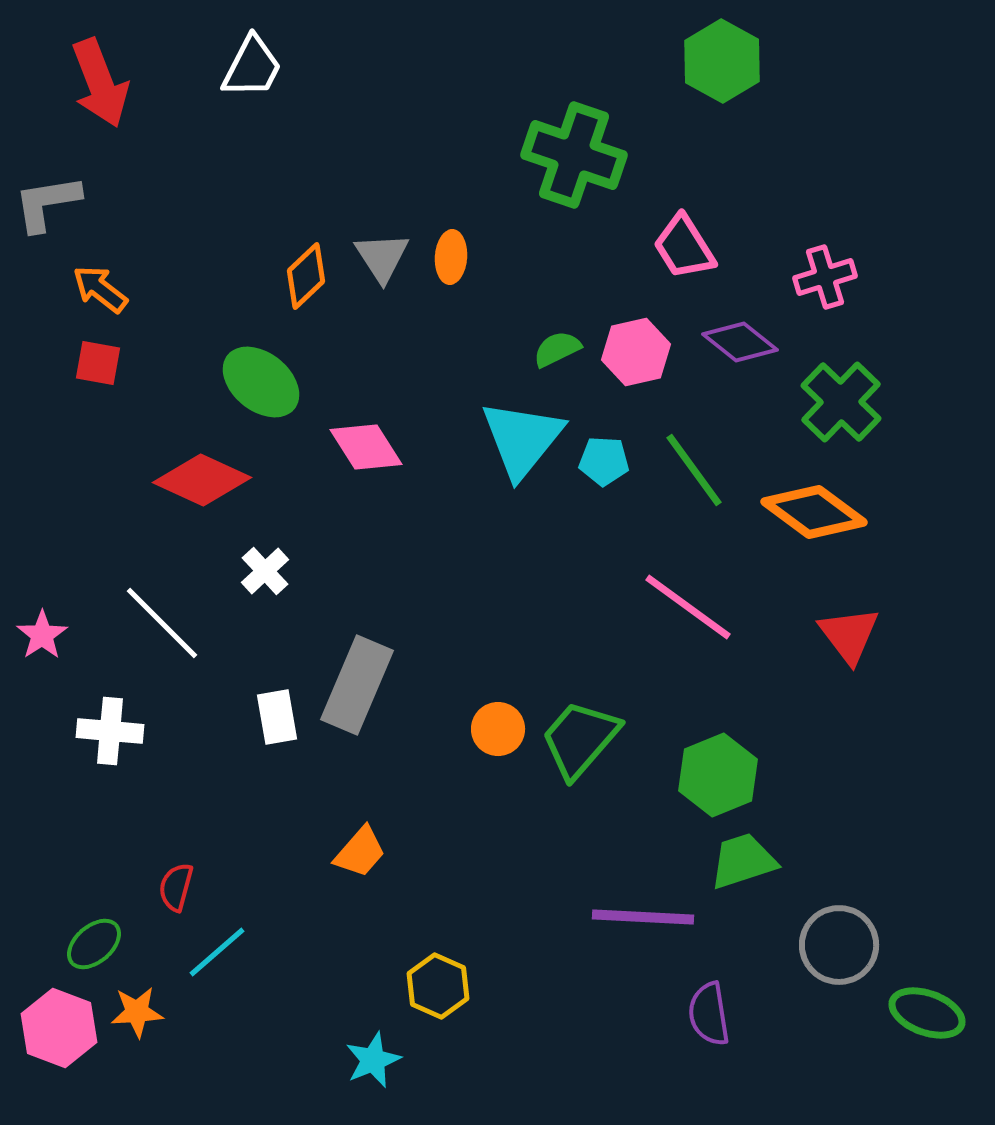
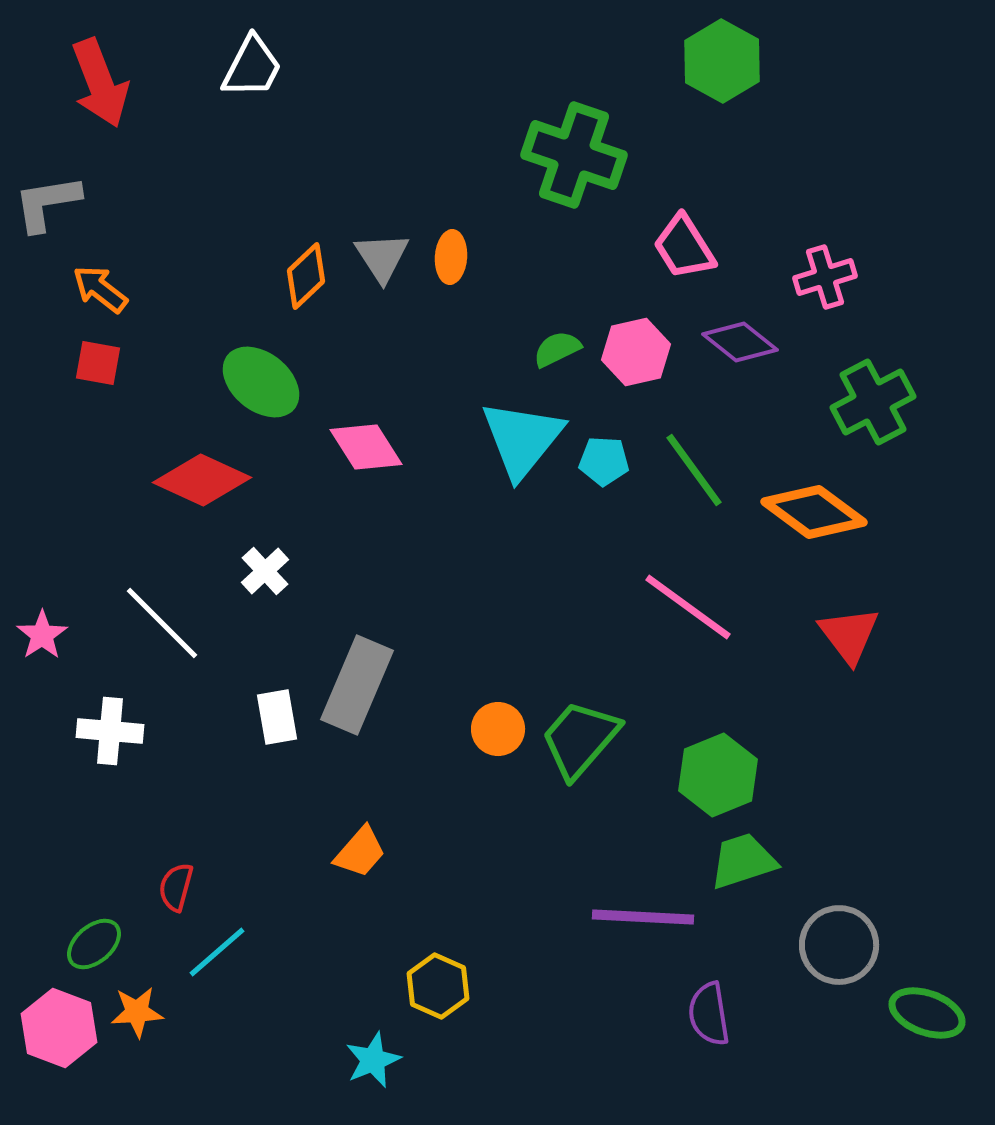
green cross at (841, 402): moved 32 px right; rotated 18 degrees clockwise
